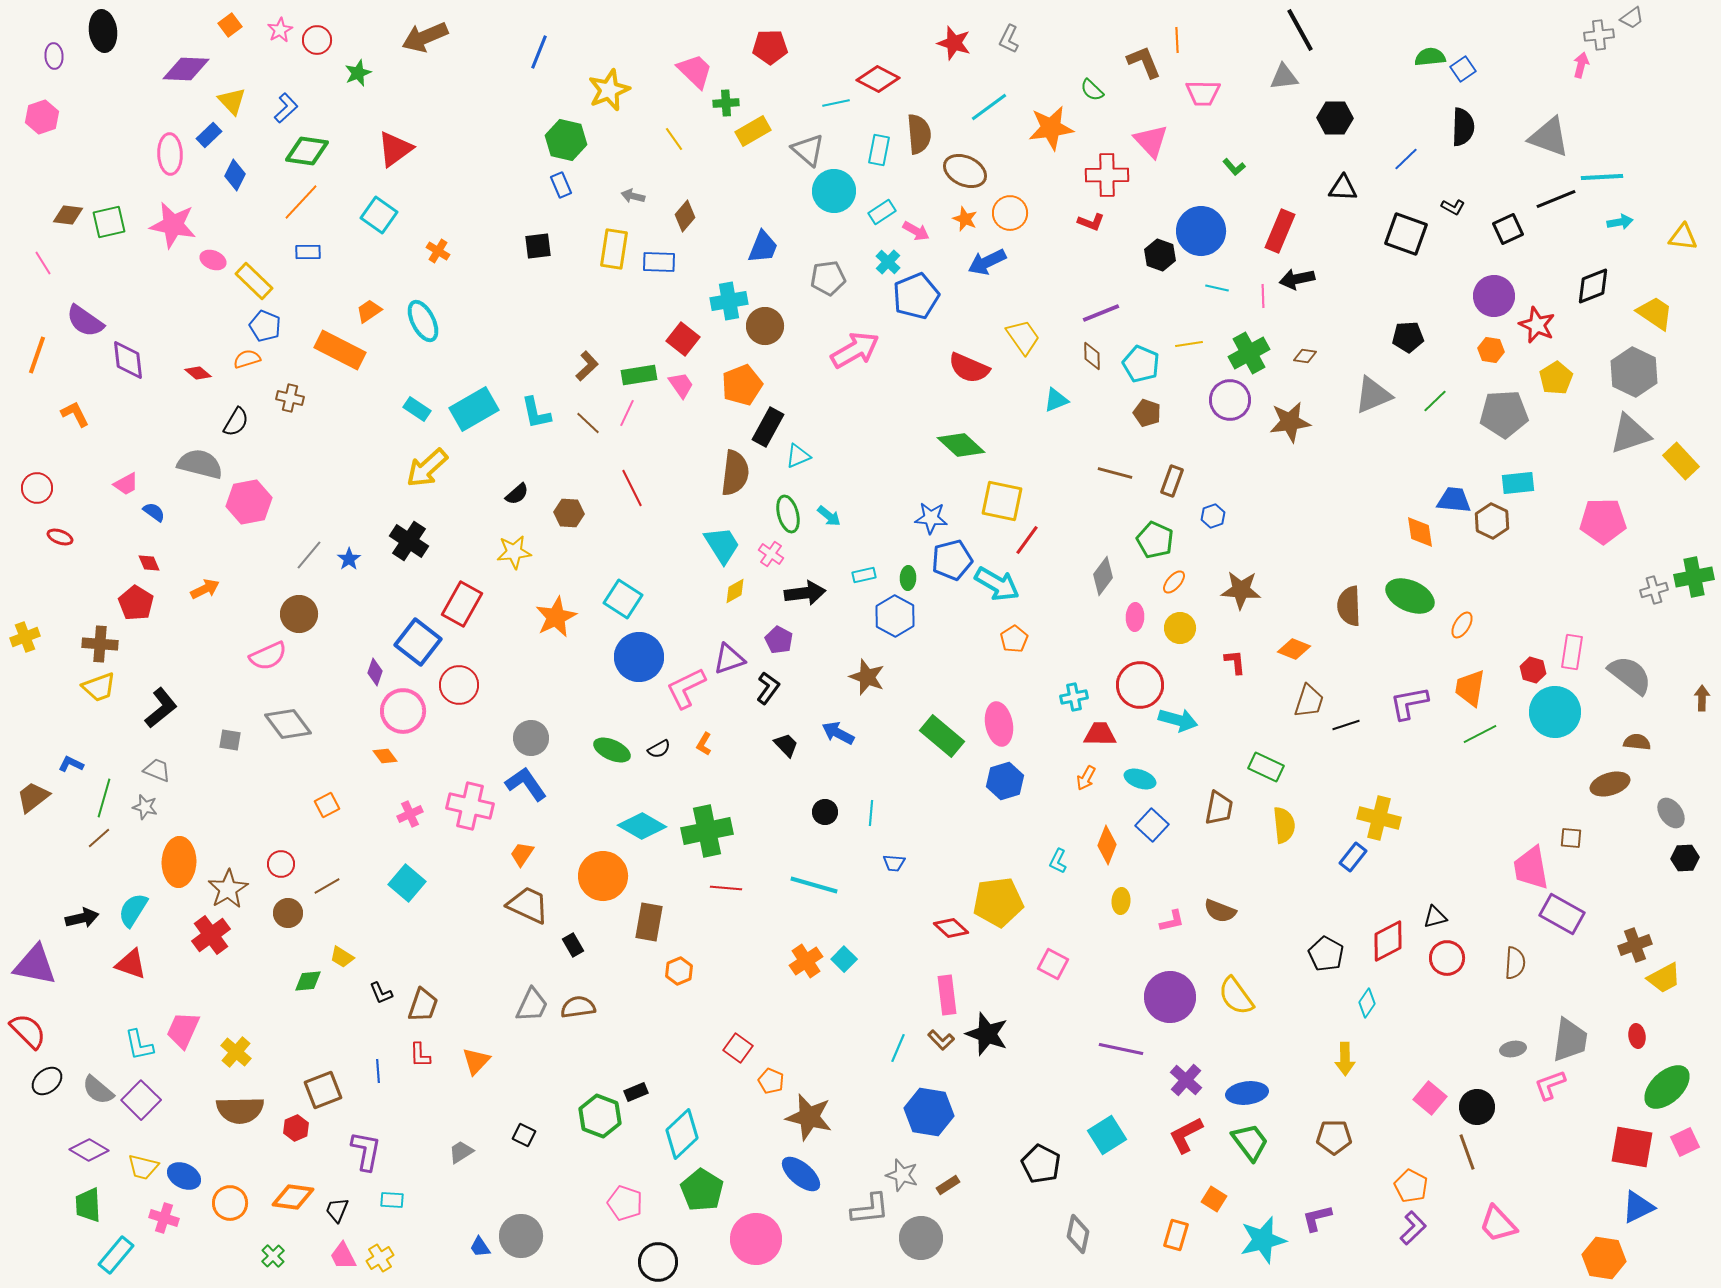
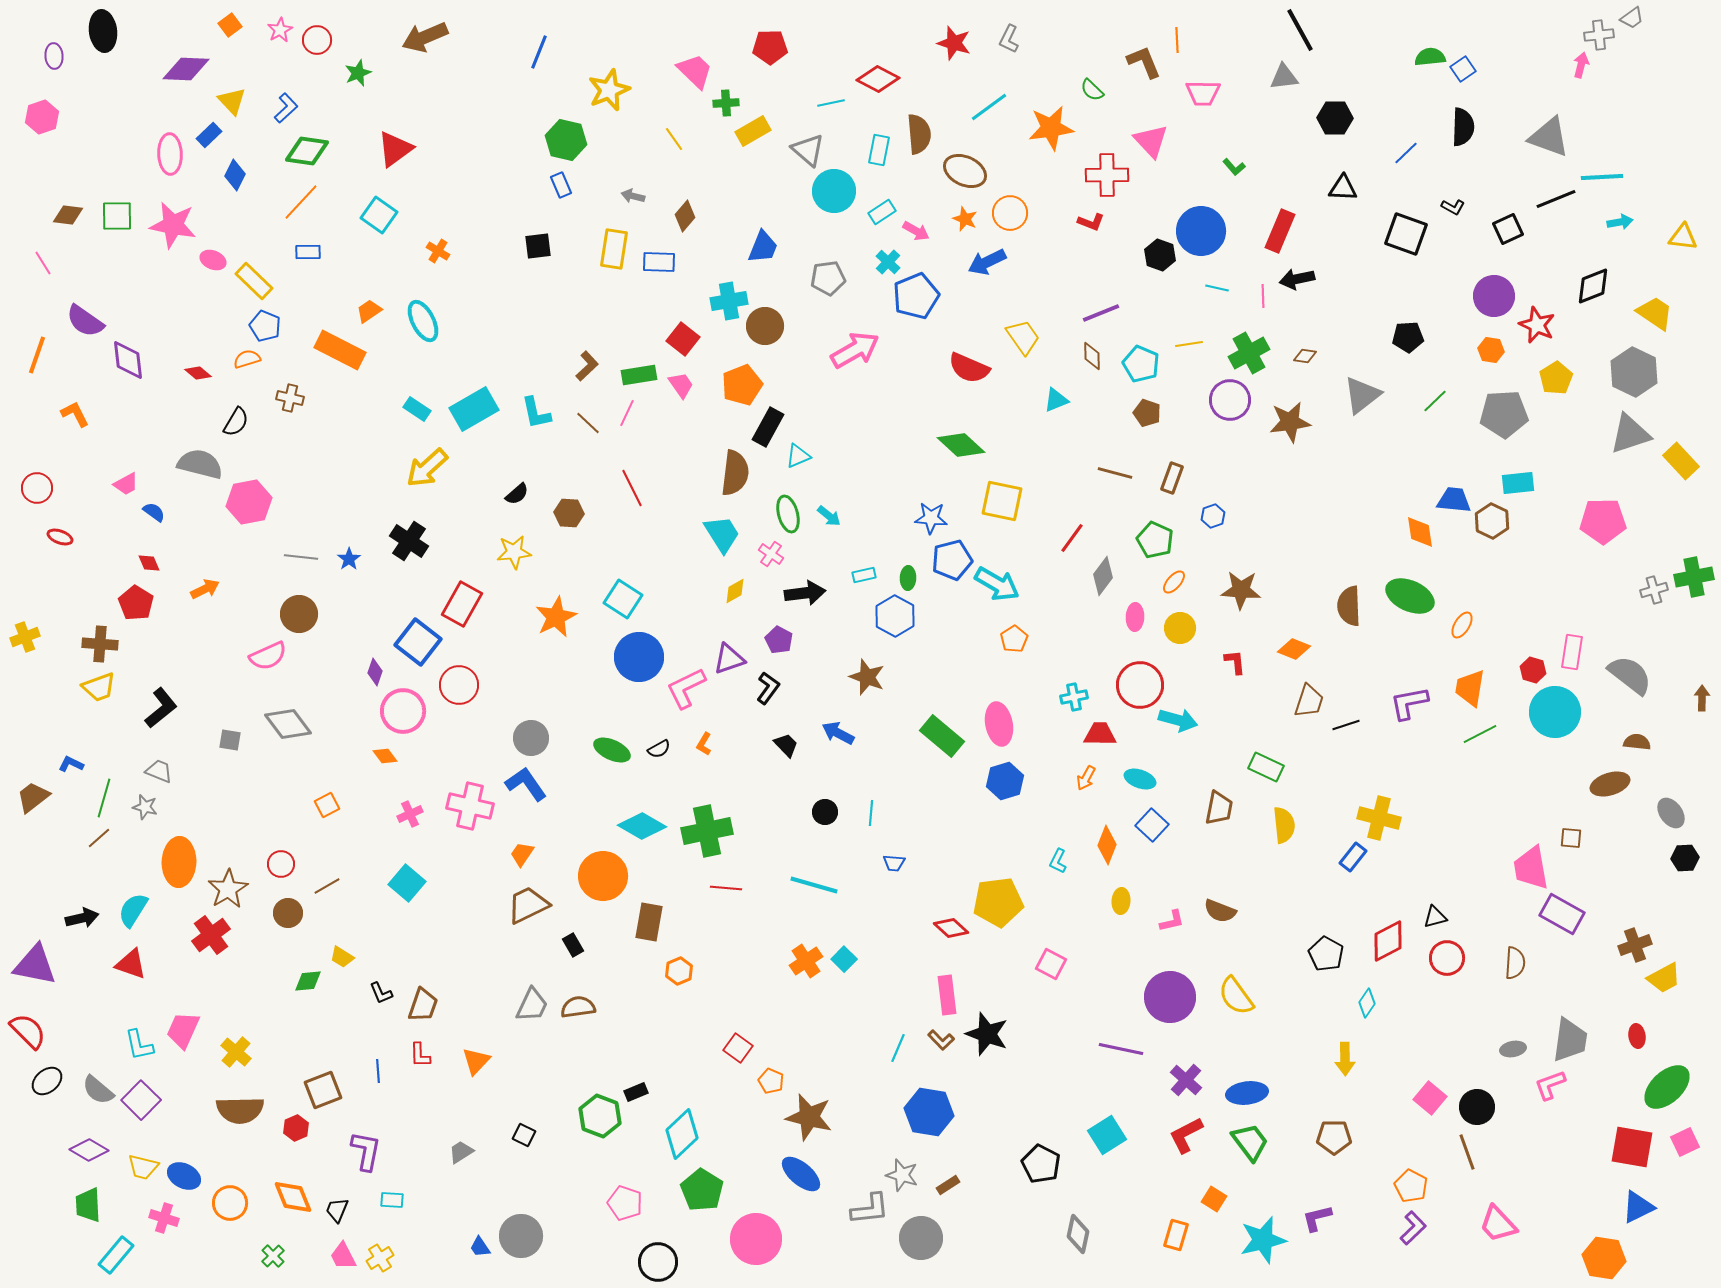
cyan line at (836, 103): moved 5 px left
blue line at (1406, 159): moved 6 px up
green square at (109, 222): moved 8 px right, 6 px up; rotated 12 degrees clockwise
gray triangle at (1373, 395): moved 11 px left; rotated 15 degrees counterclockwise
brown rectangle at (1172, 481): moved 3 px up
red line at (1027, 540): moved 45 px right, 2 px up
cyan trapezoid at (722, 545): moved 11 px up
gray line at (309, 555): moved 8 px left, 2 px down; rotated 56 degrees clockwise
gray trapezoid at (157, 770): moved 2 px right, 1 px down
brown trapezoid at (528, 905): rotated 51 degrees counterclockwise
pink square at (1053, 964): moved 2 px left
orange diamond at (293, 1197): rotated 60 degrees clockwise
